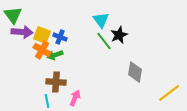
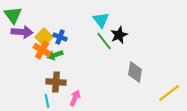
yellow square: moved 2 px right, 2 px down; rotated 24 degrees clockwise
